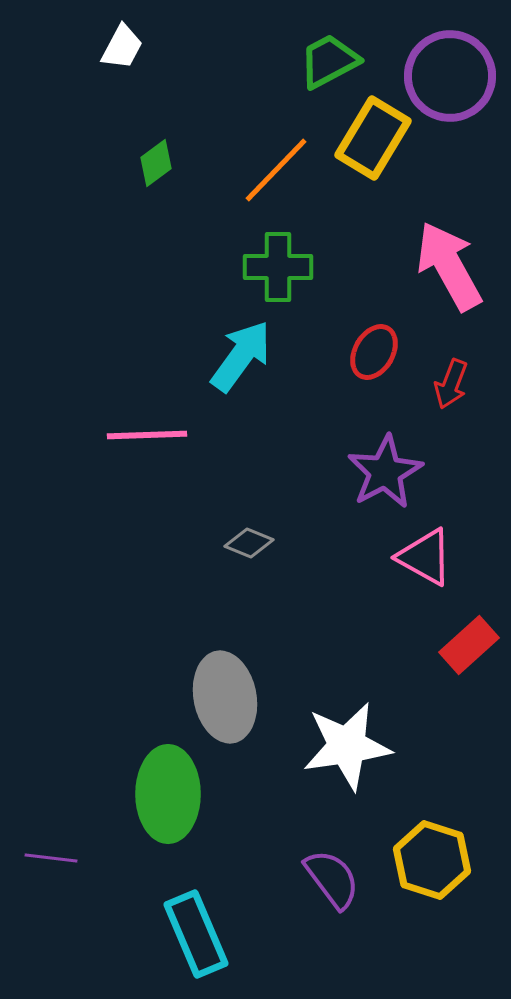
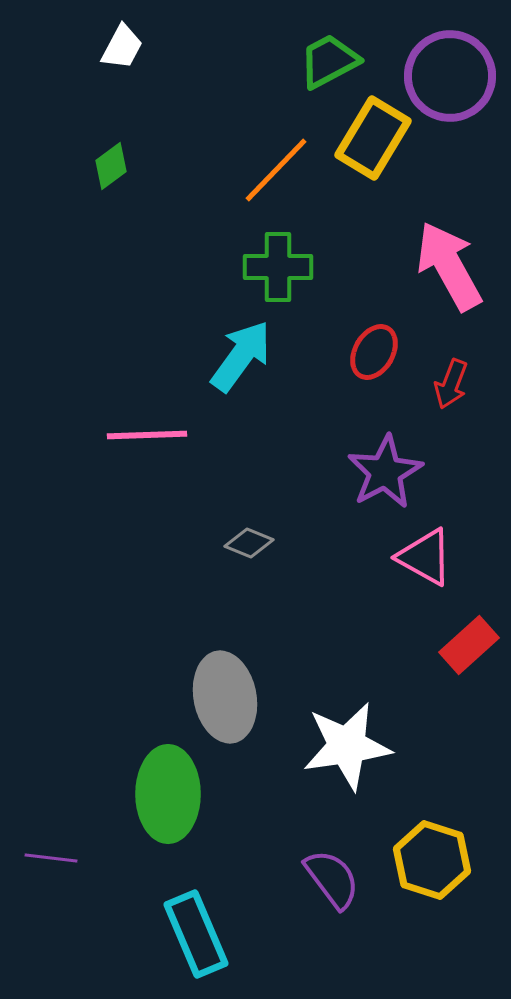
green diamond: moved 45 px left, 3 px down
